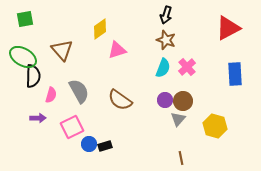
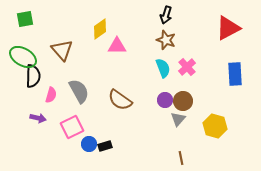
pink triangle: moved 4 px up; rotated 18 degrees clockwise
cyan semicircle: rotated 42 degrees counterclockwise
purple arrow: rotated 14 degrees clockwise
